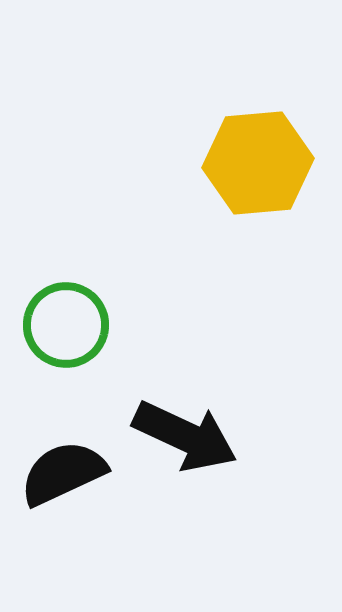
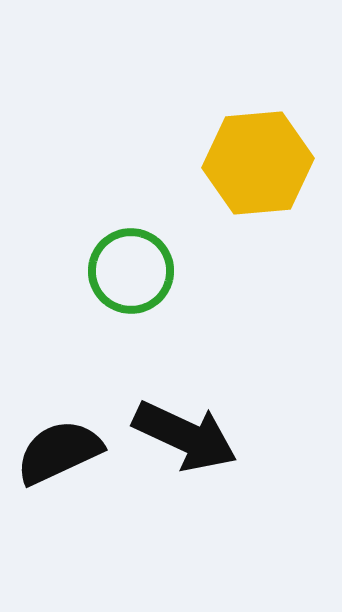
green circle: moved 65 px right, 54 px up
black semicircle: moved 4 px left, 21 px up
